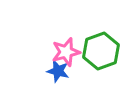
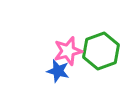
pink star: moved 2 px right, 1 px up
